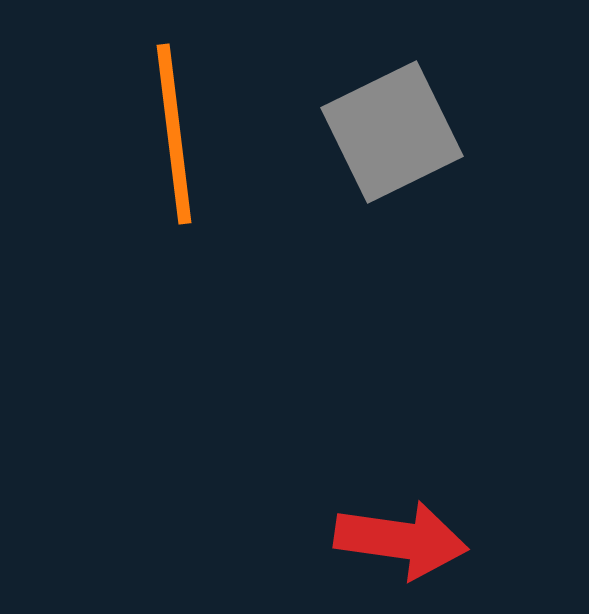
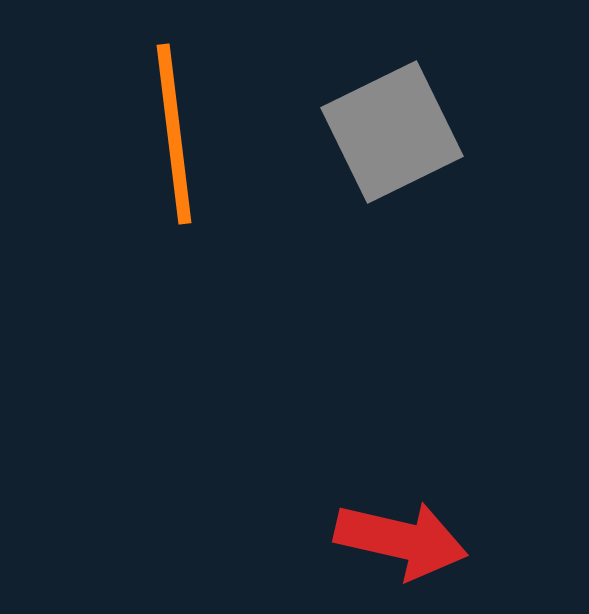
red arrow: rotated 5 degrees clockwise
